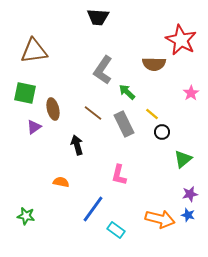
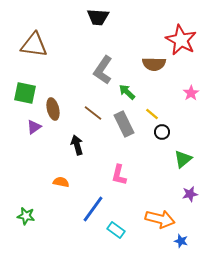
brown triangle: moved 6 px up; rotated 16 degrees clockwise
blue star: moved 7 px left, 26 px down
